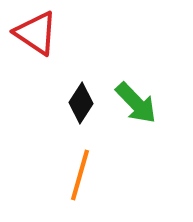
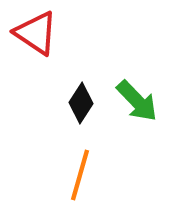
green arrow: moved 1 px right, 2 px up
